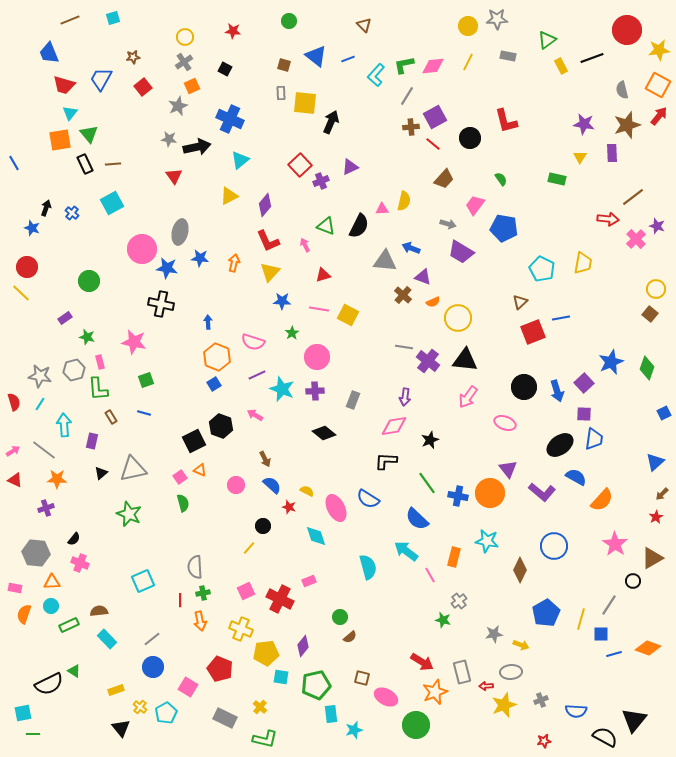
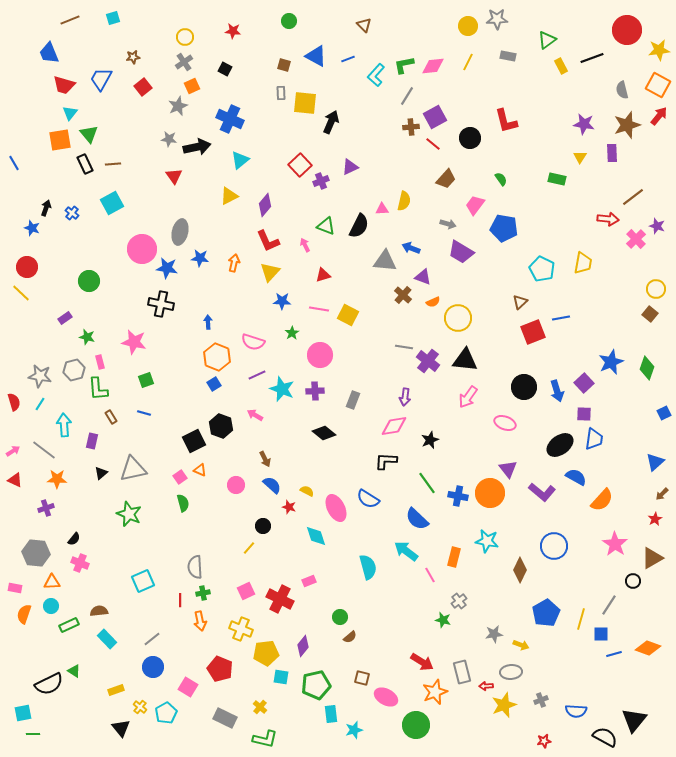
blue triangle at (316, 56): rotated 10 degrees counterclockwise
brown trapezoid at (444, 179): moved 2 px right
pink circle at (317, 357): moved 3 px right, 2 px up
red star at (656, 517): moved 1 px left, 2 px down
